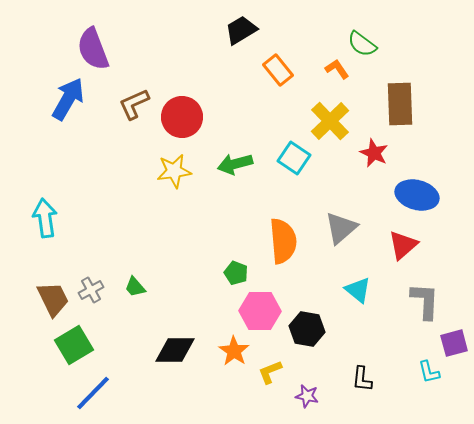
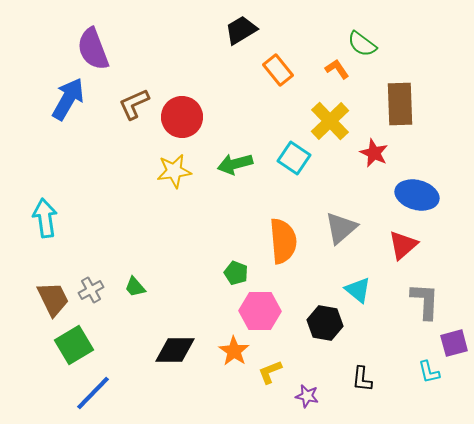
black hexagon: moved 18 px right, 6 px up
